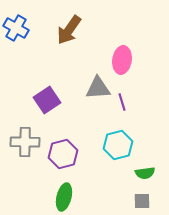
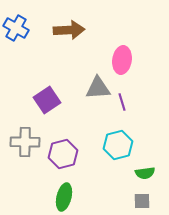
brown arrow: rotated 128 degrees counterclockwise
